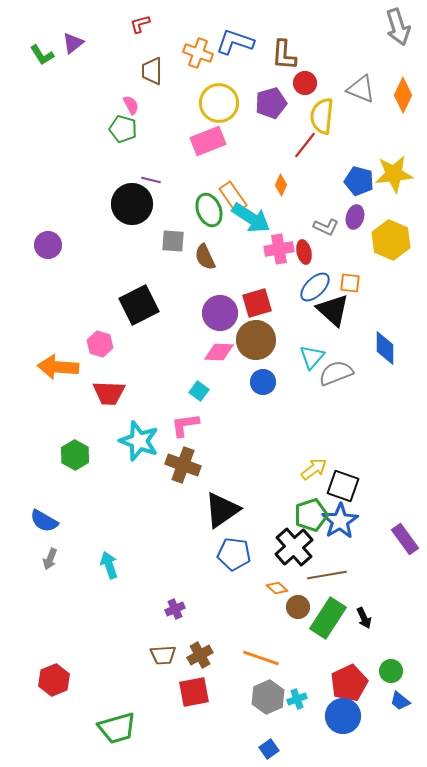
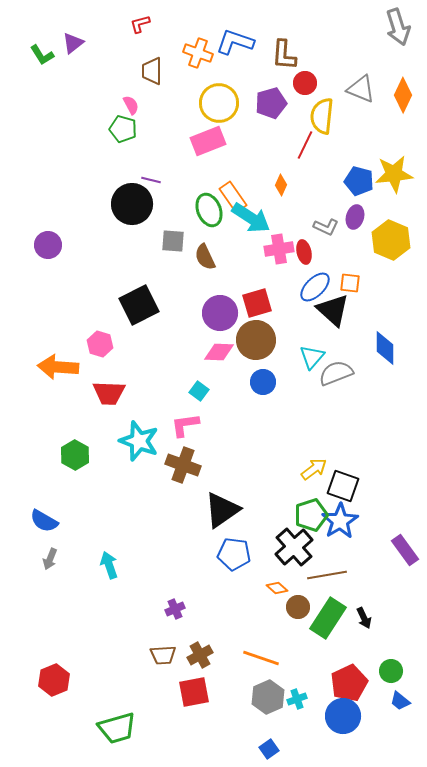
red line at (305, 145): rotated 12 degrees counterclockwise
purple rectangle at (405, 539): moved 11 px down
